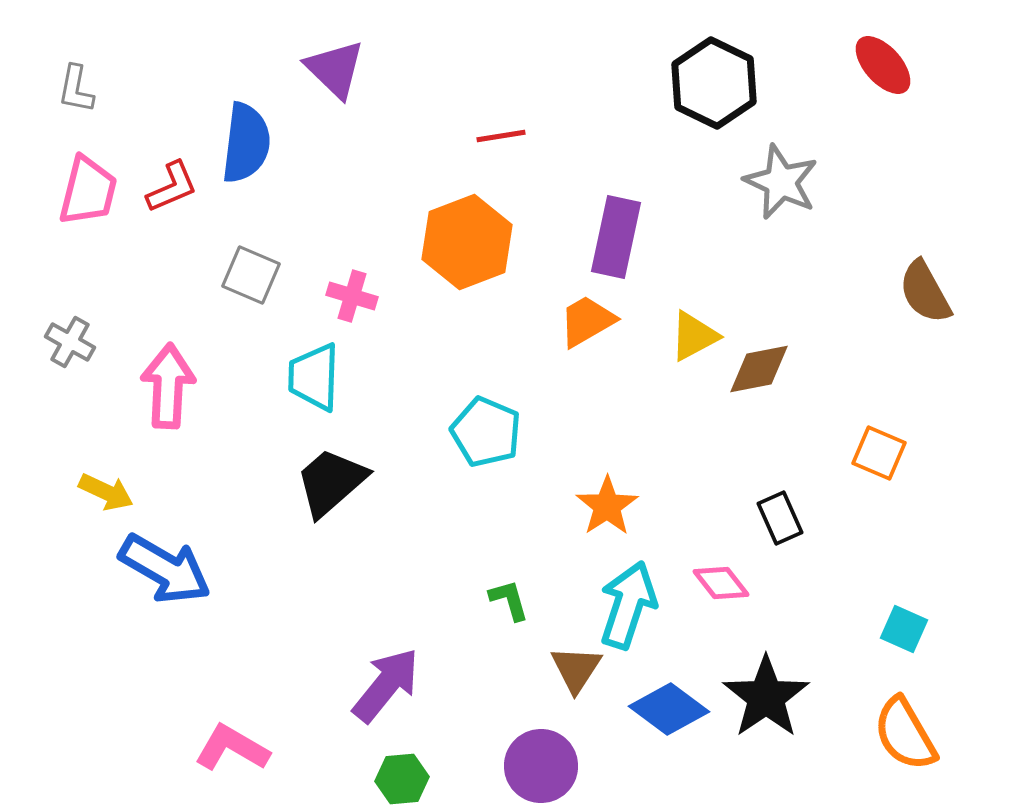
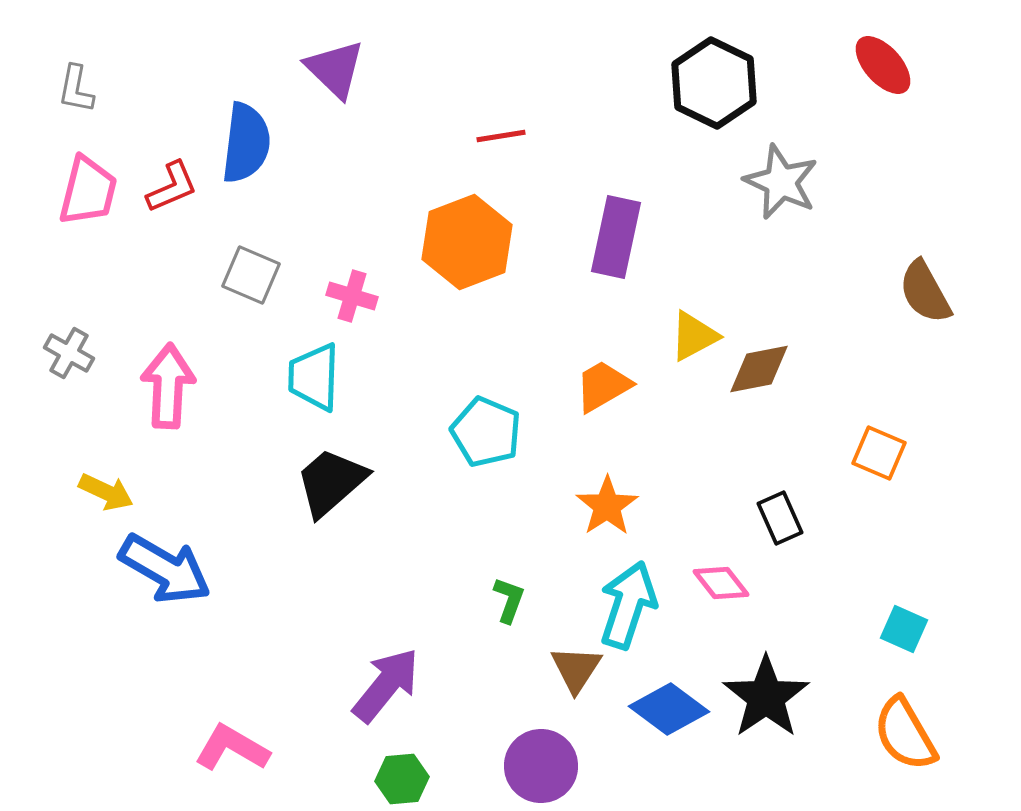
orange trapezoid: moved 16 px right, 65 px down
gray cross: moved 1 px left, 11 px down
green L-shape: rotated 36 degrees clockwise
